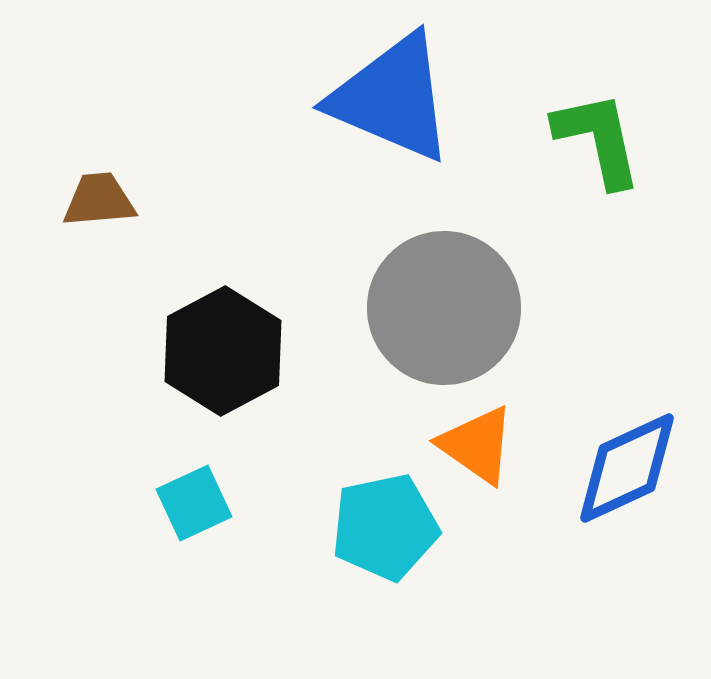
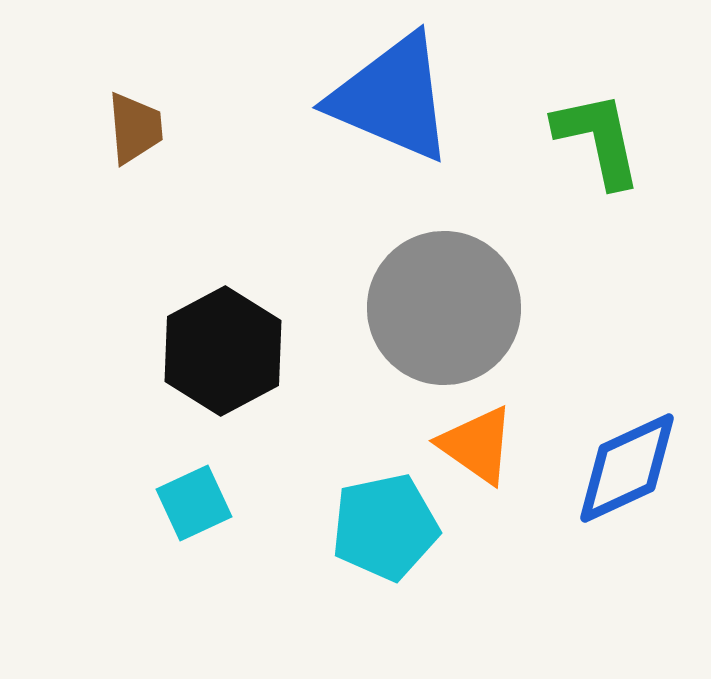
brown trapezoid: moved 36 px right, 72 px up; rotated 90 degrees clockwise
